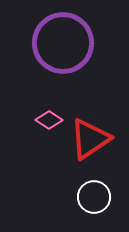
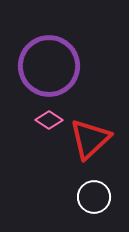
purple circle: moved 14 px left, 23 px down
red triangle: rotated 9 degrees counterclockwise
